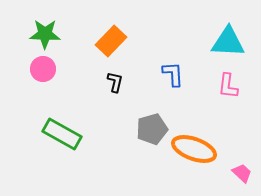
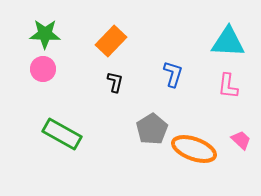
blue L-shape: rotated 20 degrees clockwise
gray pentagon: rotated 16 degrees counterclockwise
pink trapezoid: moved 1 px left, 33 px up
